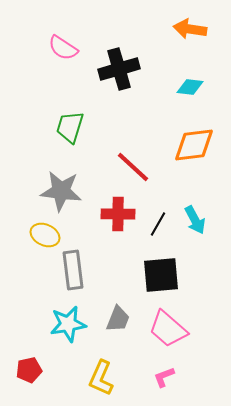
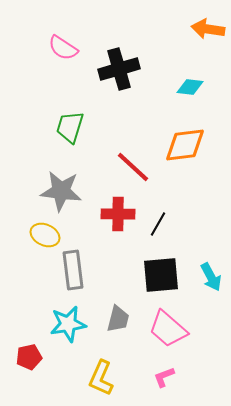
orange arrow: moved 18 px right
orange diamond: moved 9 px left
cyan arrow: moved 16 px right, 57 px down
gray trapezoid: rotated 8 degrees counterclockwise
red pentagon: moved 13 px up
